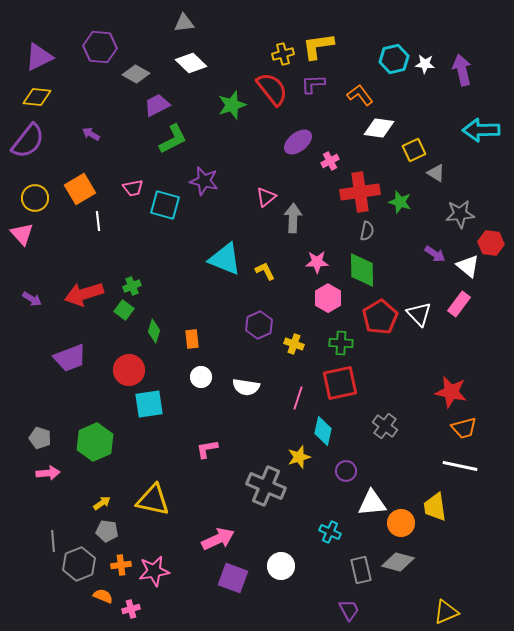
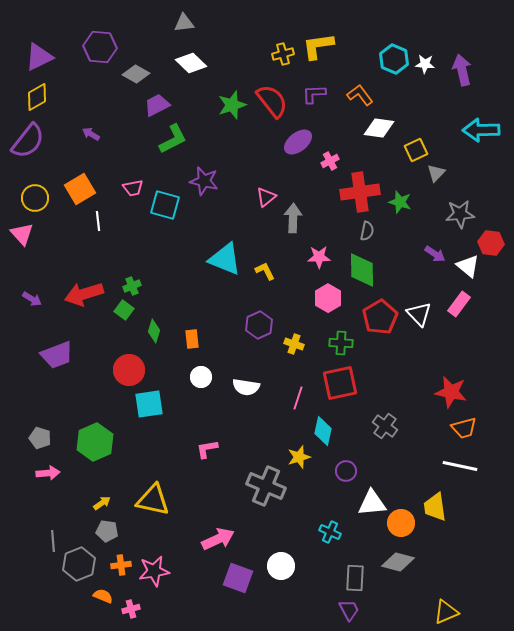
cyan hexagon at (394, 59): rotated 24 degrees counterclockwise
purple L-shape at (313, 84): moved 1 px right, 10 px down
red semicircle at (272, 89): moved 12 px down
yellow diamond at (37, 97): rotated 36 degrees counterclockwise
yellow square at (414, 150): moved 2 px right
gray triangle at (436, 173): rotated 42 degrees clockwise
pink star at (317, 262): moved 2 px right, 5 px up
purple trapezoid at (70, 358): moved 13 px left, 3 px up
gray rectangle at (361, 570): moved 6 px left, 8 px down; rotated 16 degrees clockwise
purple square at (233, 578): moved 5 px right
